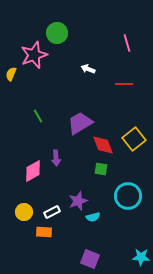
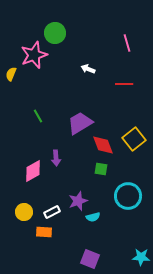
green circle: moved 2 px left
